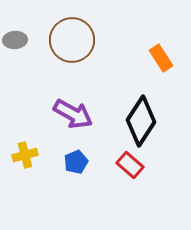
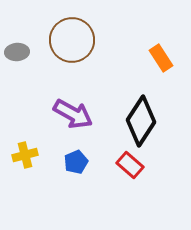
gray ellipse: moved 2 px right, 12 px down
